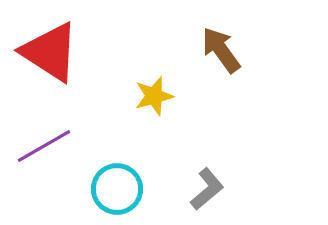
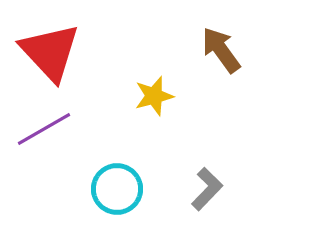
red triangle: rotated 14 degrees clockwise
purple line: moved 17 px up
gray L-shape: rotated 6 degrees counterclockwise
